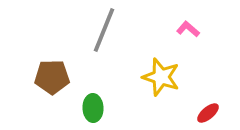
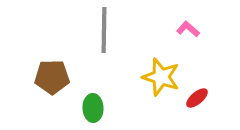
gray line: rotated 21 degrees counterclockwise
red ellipse: moved 11 px left, 15 px up
